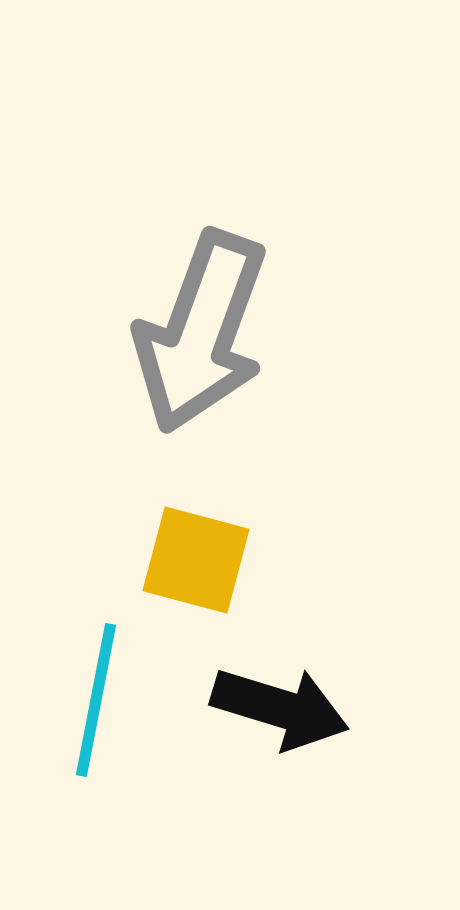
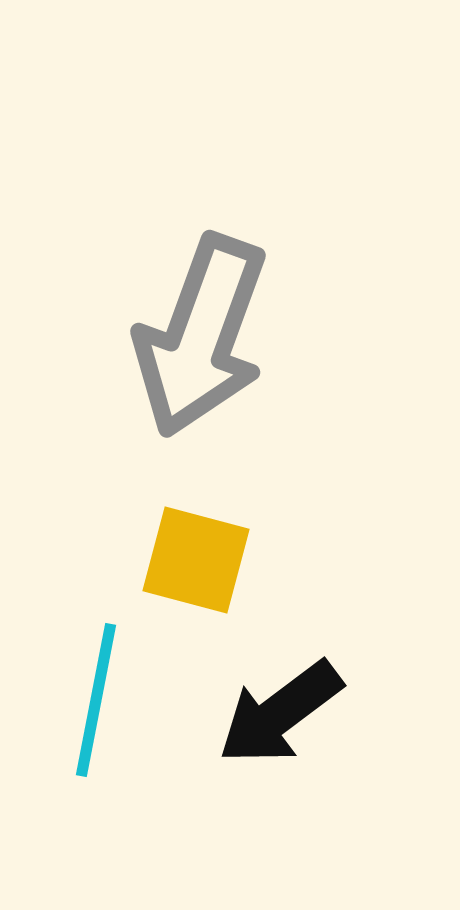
gray arrow: moved 4 px down
black arrow: moved 5 px down; rotated 126 degrees clockwise
